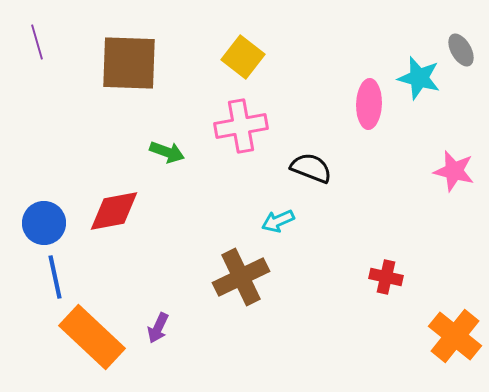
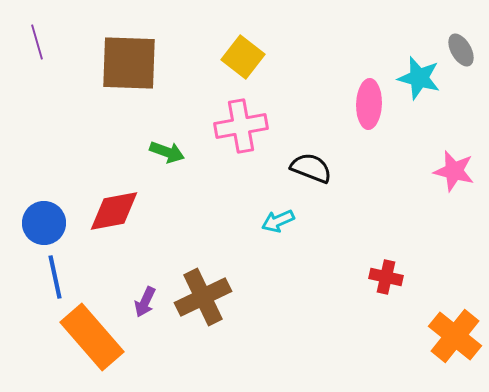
brown cross: moved 38 px left, 20 px down
purple arrow: moved 13 px left, 26 px up
orange rectangle: rotated 6 degrees clockwise
